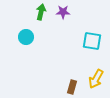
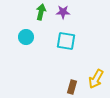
cyan square: moved 26 px left
